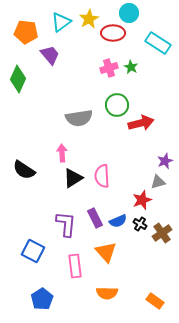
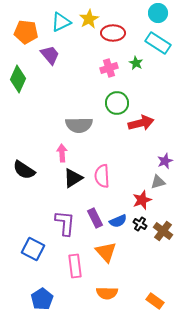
cyan circle: moved 29 px right
cyan triangle: rotated 10 degrees clockwise
green star: moved 5 px right, 4 px up
green circle: moved 2 px up
gray semicircle: moved 7 px down; rotated 8 degrees clockwise
purple L-shape: moved 1 px left, 1 px up
brown cross: moved 1 px right, 2 px up; rotated 18 degrees counterclockwise
blue square: moved 2 px up
